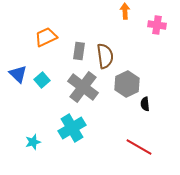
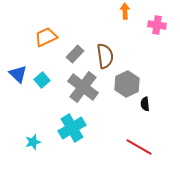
gray rectangle: moved 4 px left, 3 px down; rotated 36 degrees clockwise
